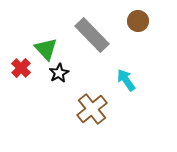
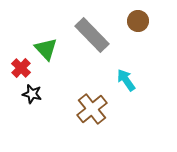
black star: moved 27 px left, 21 px down; rotated 30 degrees counterclockwise
